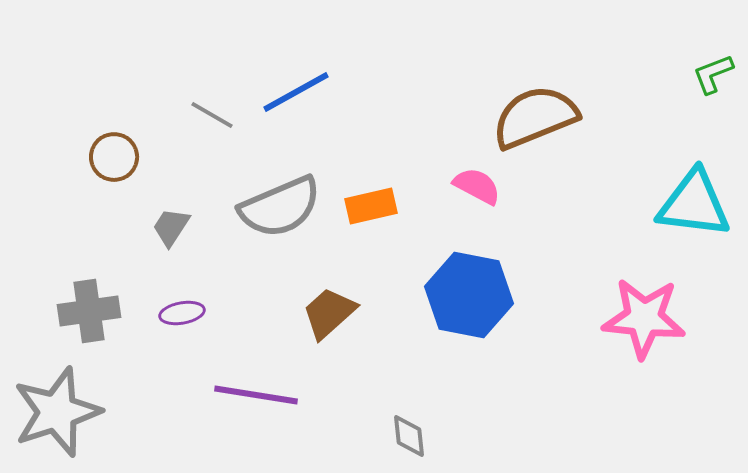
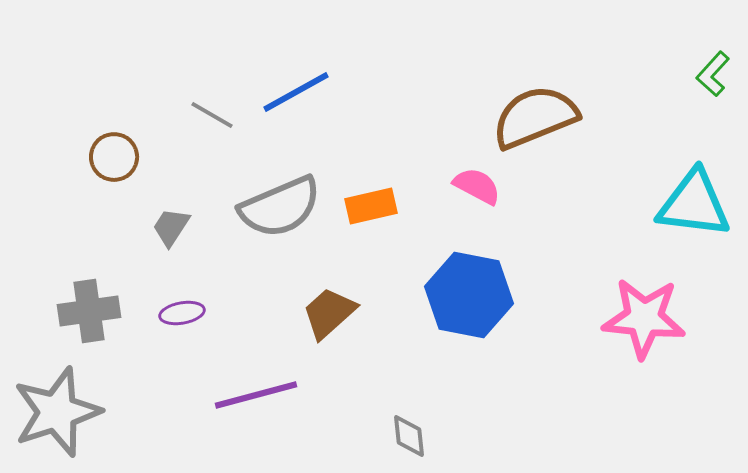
green L-shape: rotated 27 degrees counterclockwise
purple line: rotated 24 degrees counterclockwise
